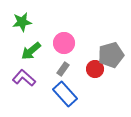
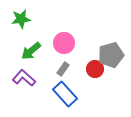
green star: moved 1 px left, 3 px up
